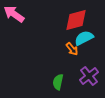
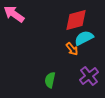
green semicircle: moved 8 px left, 2 px up
